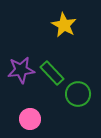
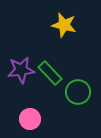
yellow star: rotated 15 degrees counterclockwise
green rectangle: moved 2 px left
green circle: moved 2 px up
